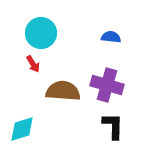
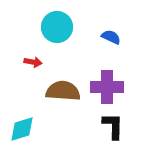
cyan circle: moved 16 px right, 6 px up
blue semicircle: rotated 18 degrees clockwise
red arrow: moved 2 px up; rotated 48 degrees counterclockwise
purple cross: moved 2 px down; rotated 16 degrees counterclockwise
